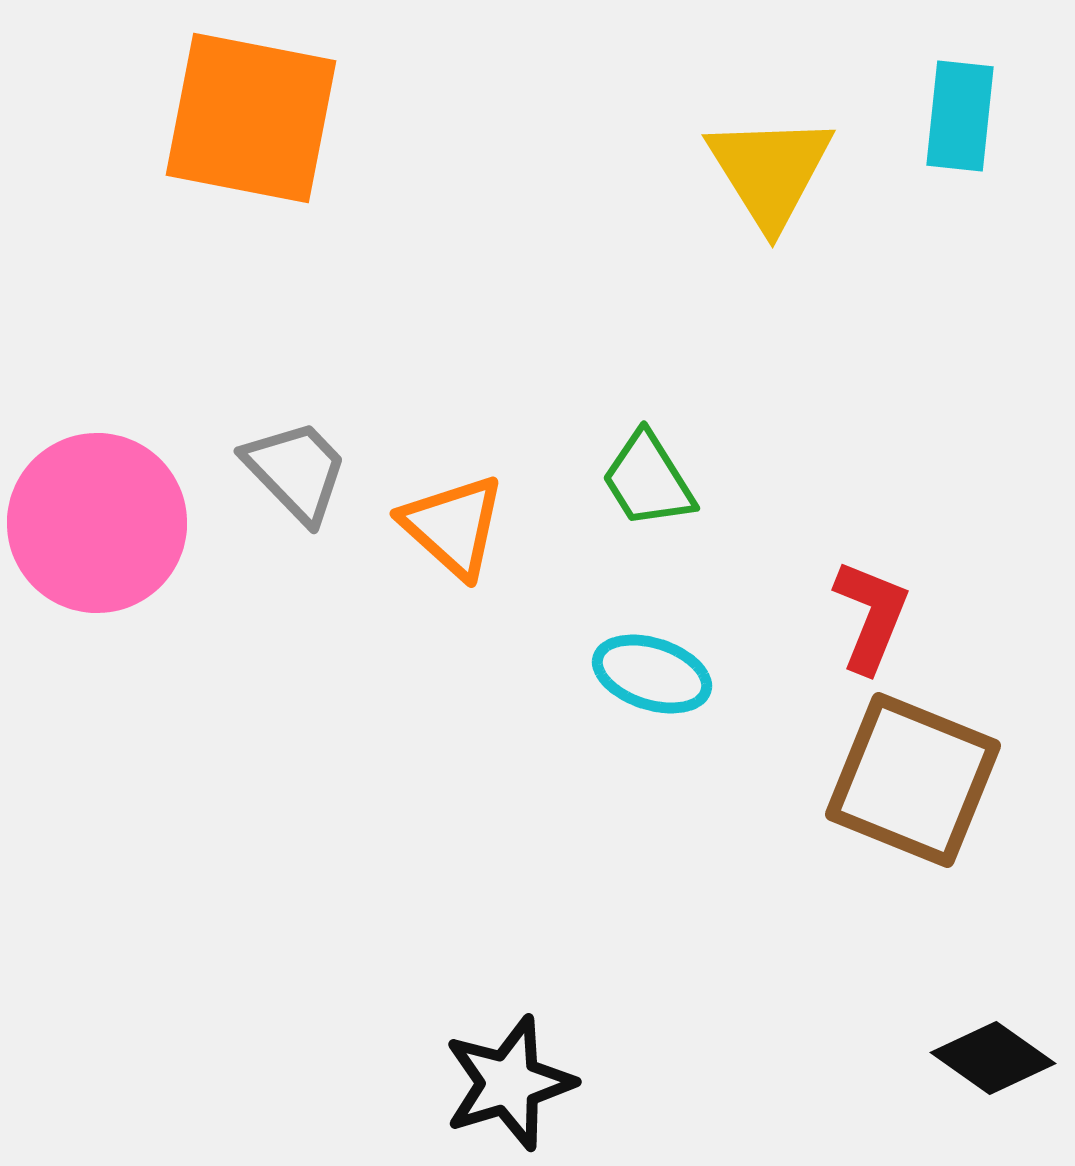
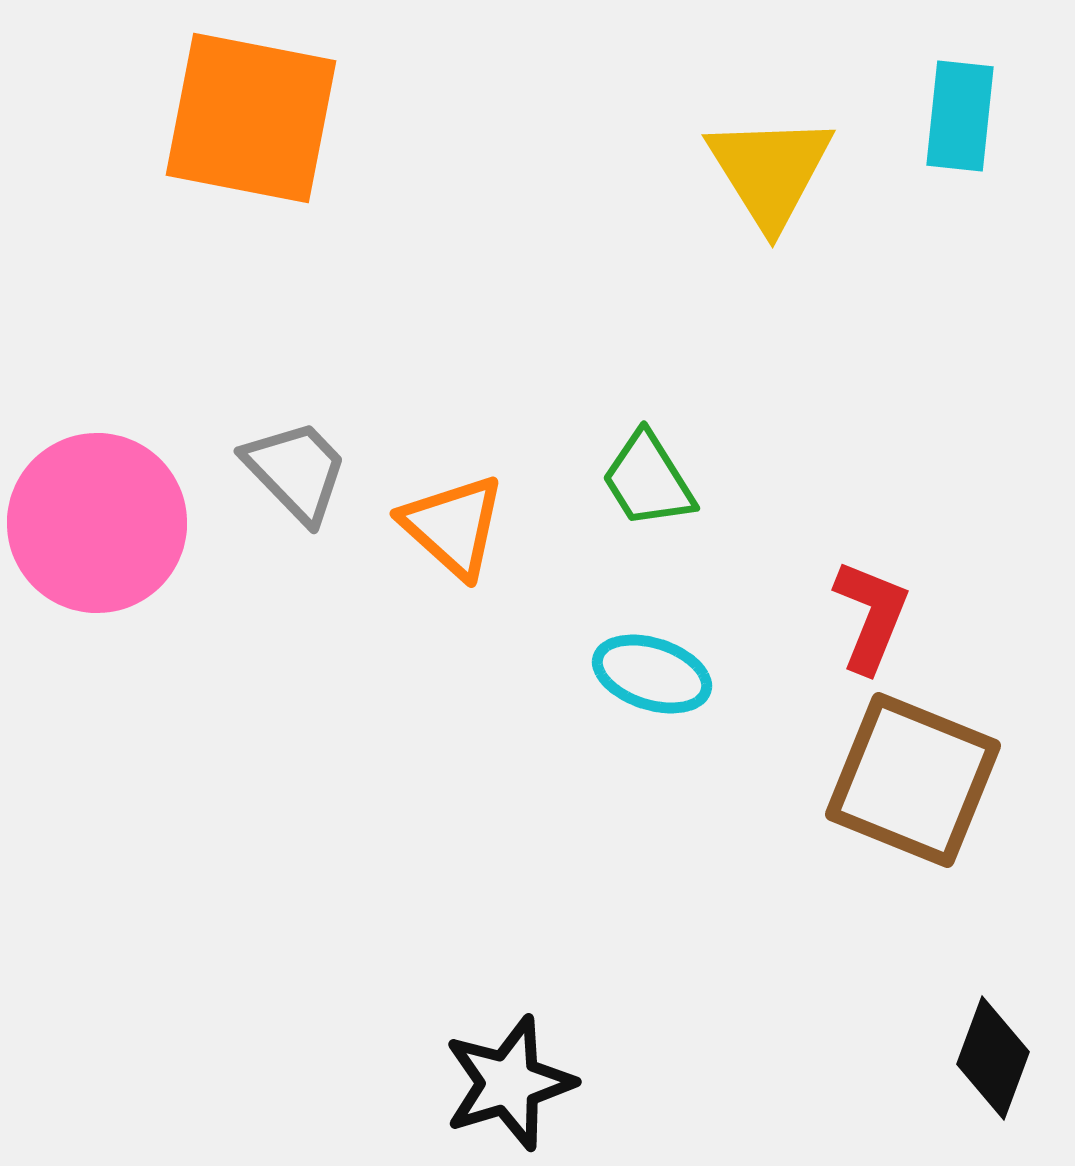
black diamond: rotated 75 degrees clockwise
